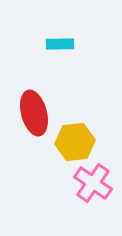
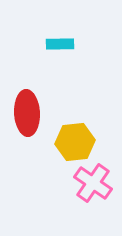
red ellipse: moved 7 px left; rotated 12 degrees clockwise
